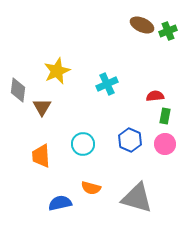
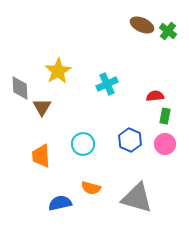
green cross: rotated 30 degrees counterclockwise
yellow star: moved 1 px right; rotated 8 degrees counterclockwise
gray diamond: moved 2 px right, 2 px up; rotated 10 degrees counterclockwise
